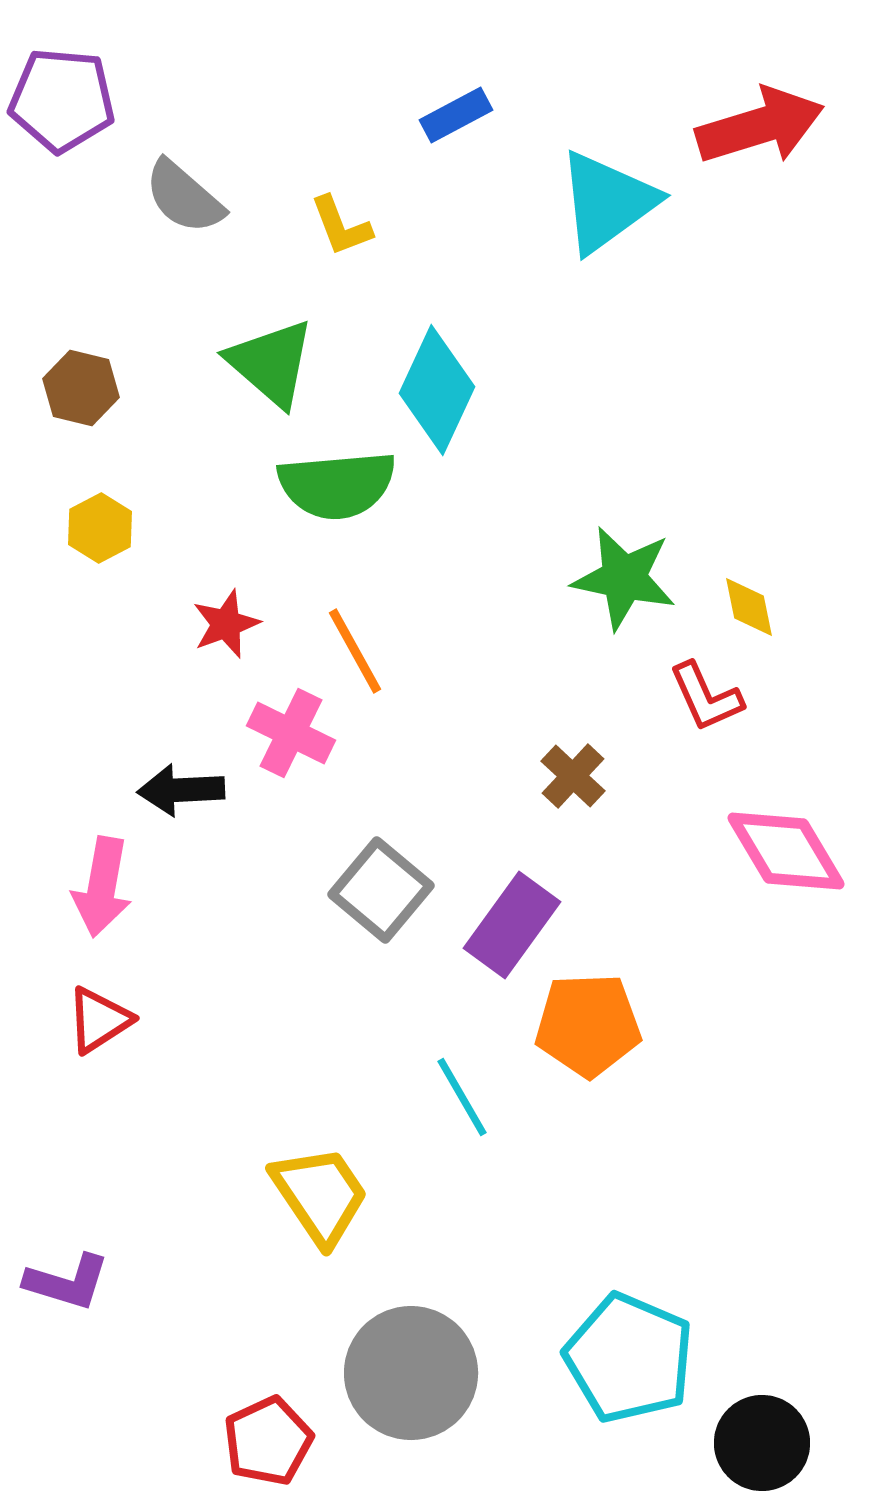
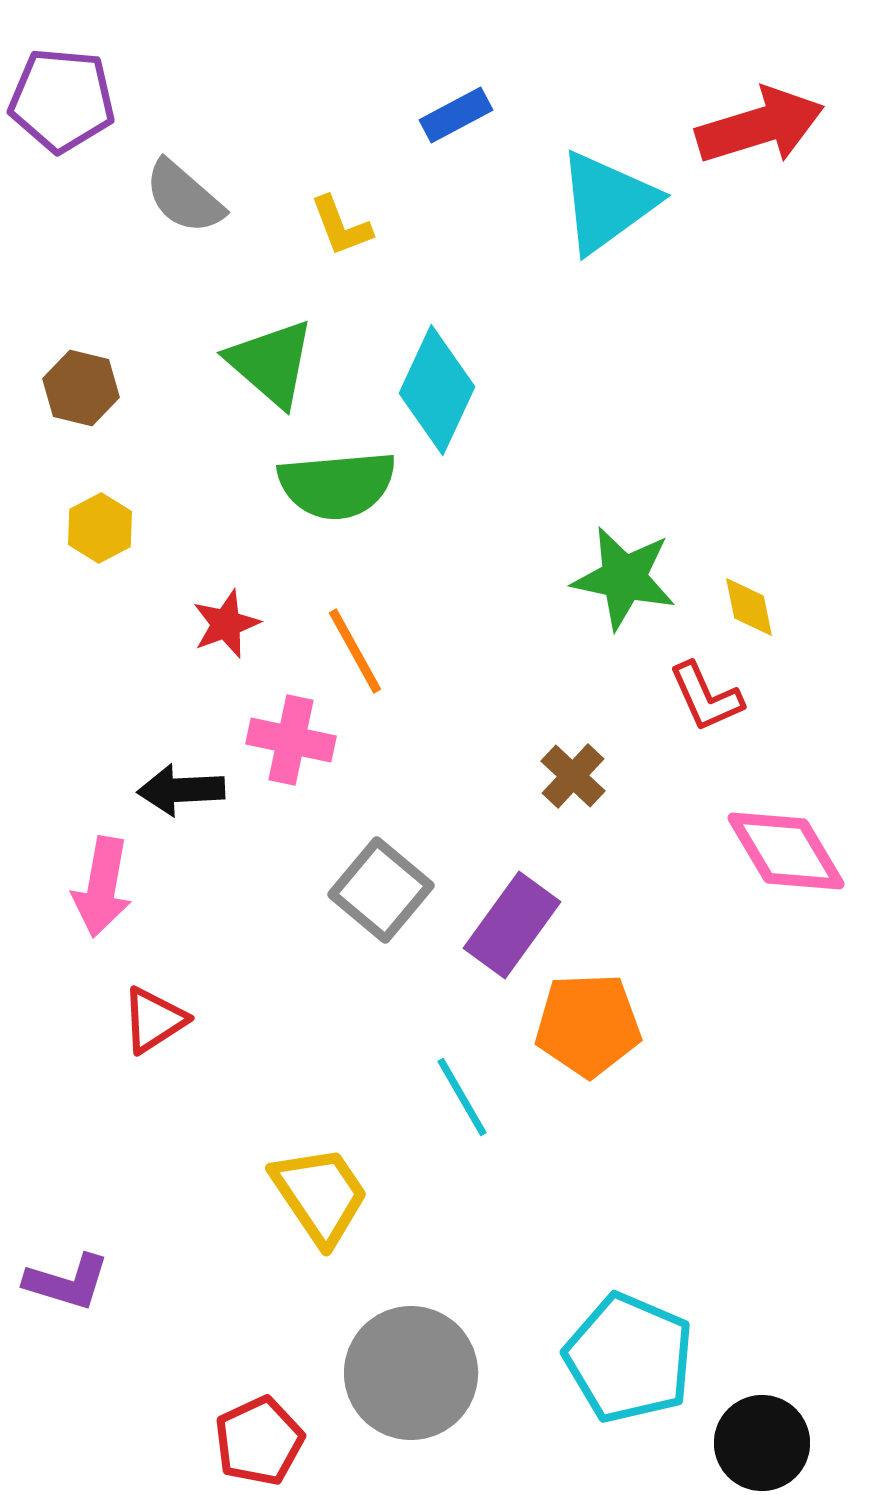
pink cross: moved 7 px down; rotated 14 degrees counterclockwise
red triangle: moved 55 px right
red pentagon: moved 9 px left
